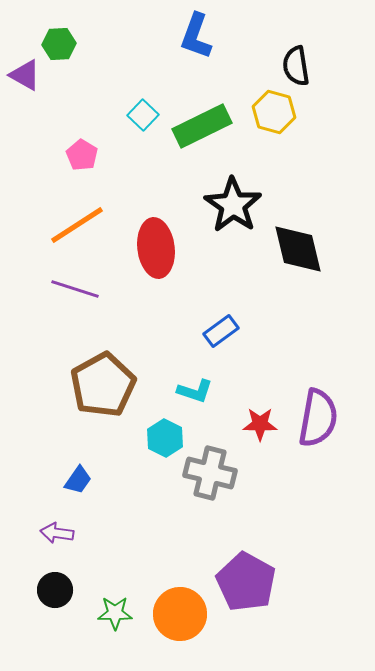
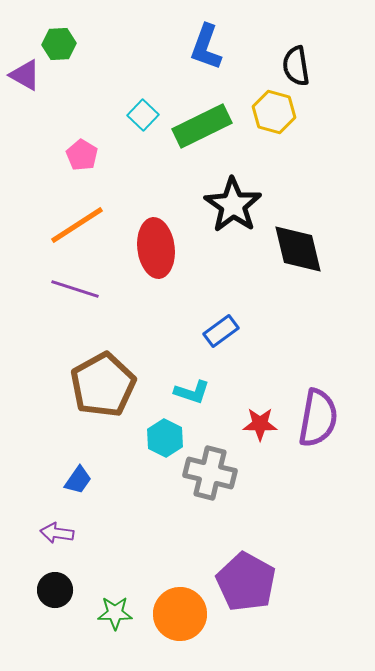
blue L-shape: moved 10 px right, 11 px down
cyan L-shape: moved 3 px left, 1 px down
